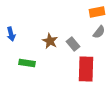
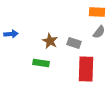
orange rectangle: rotated 14 degrees clockwise
blue arrow: rotated 80 degrees counterclockwise
gray rectangle: moved 1 px right, 1 px up; rotated 32 degrees counterclockwise
green rectangle: moved 14 px right
